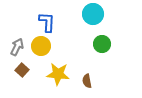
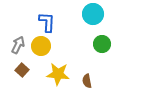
gray arrow: moved 1 px right, 2 px up
